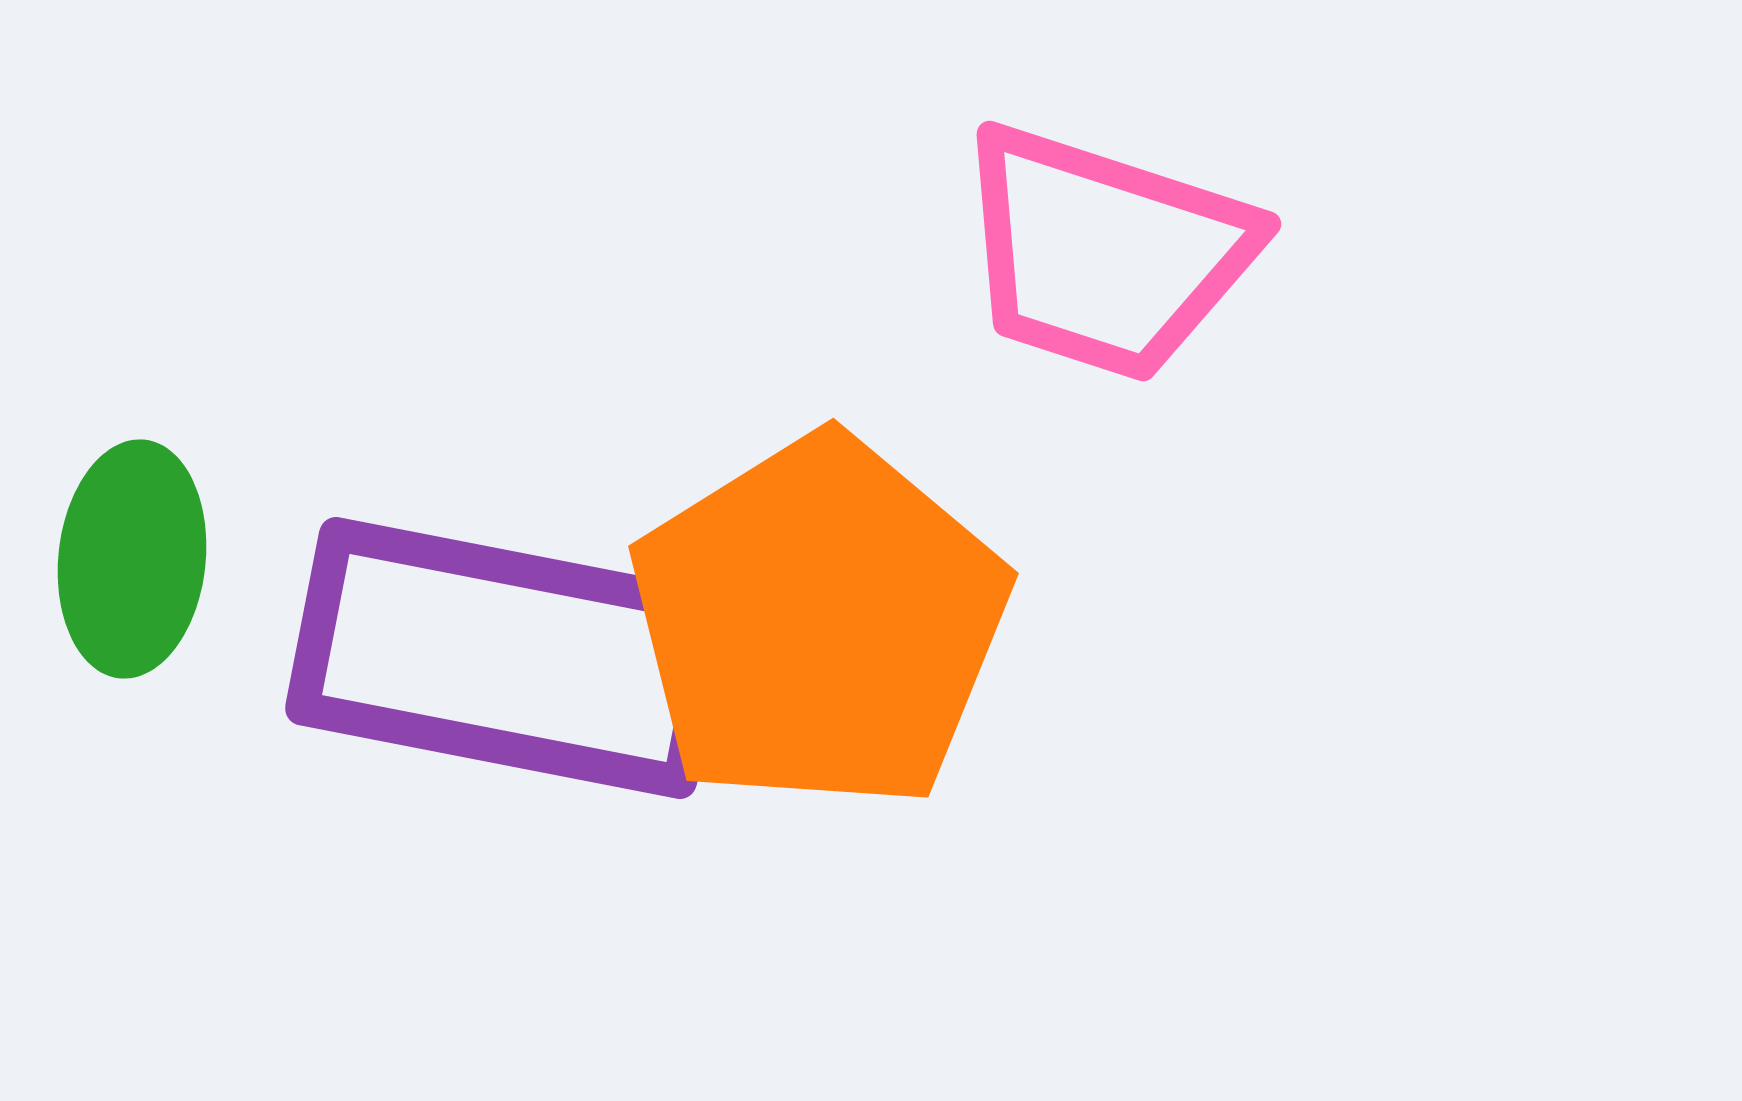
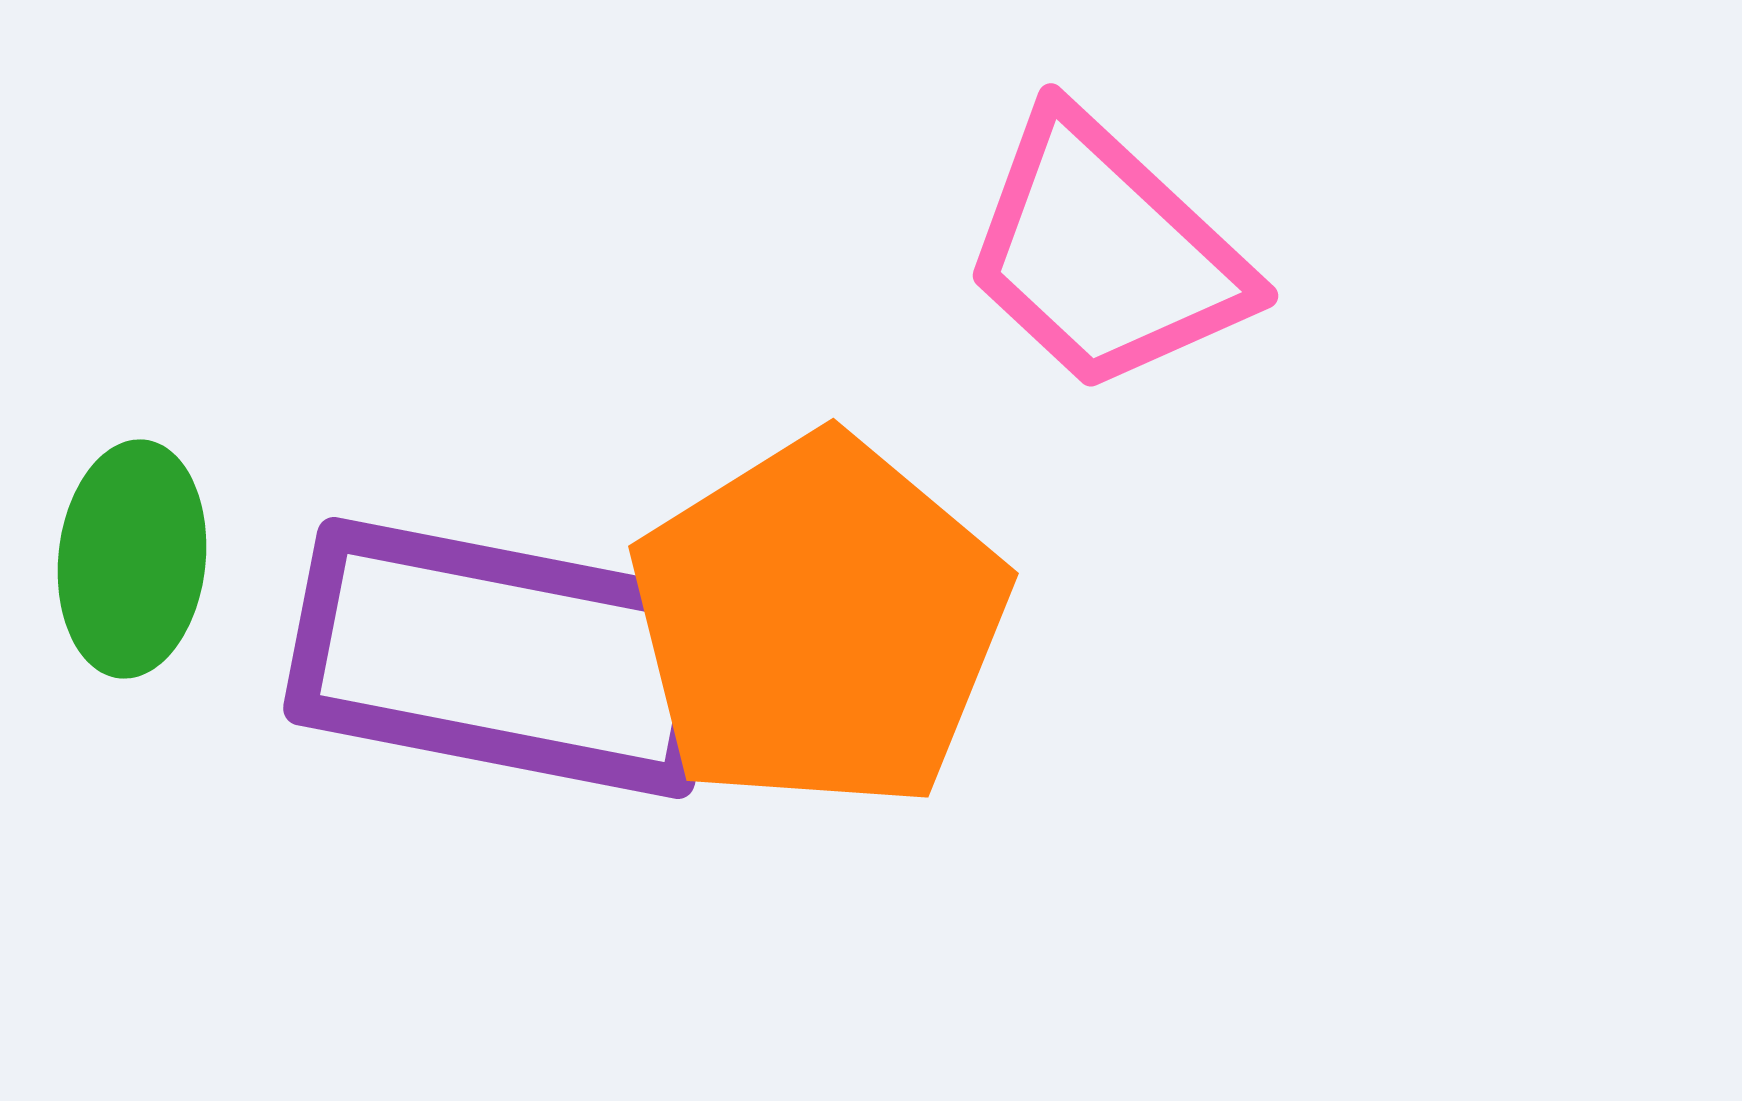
pink trapezoid: rotated 25 degrees clockwise
purple rectangle: moved 2 px left
